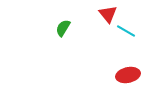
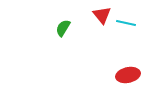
red triangle: moved 6 px left, 1 px down
cyan line: moved 8 px up; rotated 18 degrees counterclockwise
